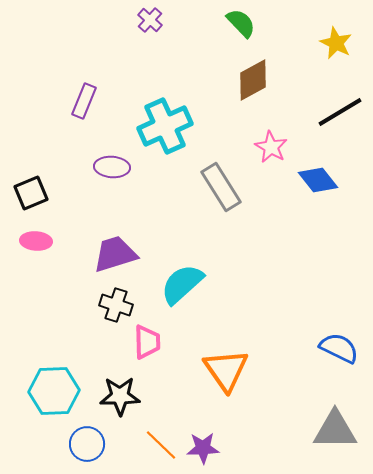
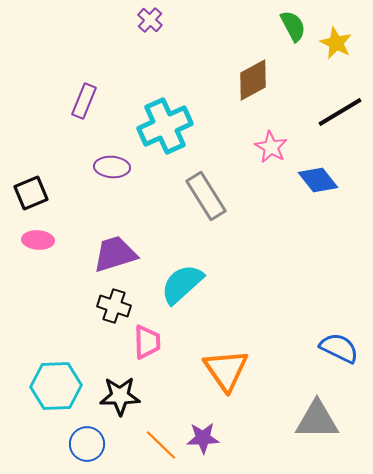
green semicircle: moved 52 px right, 3 px down; rotated 16 degrees clockwise
gray rectangle: moved 15 px left, 9 px down
pink ellipse: moved 2 px right, 1 px up
black cross: moved 2 px left, 1 px down
cyan hexagon: moved 2 px right, 5 px up
gray triangle: moved 18 px left, 10 px up
purple star: moved 10 px up
